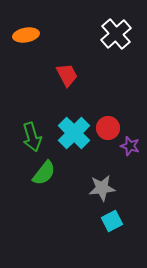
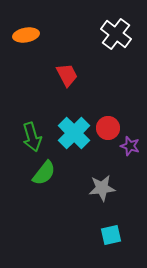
white cross: rotated 12 degrees counterclockwise
cyan square: moved 1 px left, 14 px down; rotated 15 degrees clockwise
